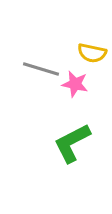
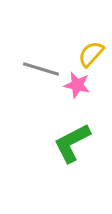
yellow semicircle: moved 1 px left, 1 px down; rotated 120 degrees clockwise
pink star: moved 2 px right, 1 px down
